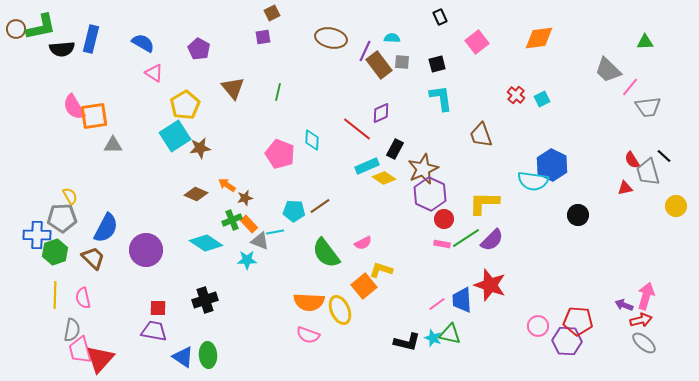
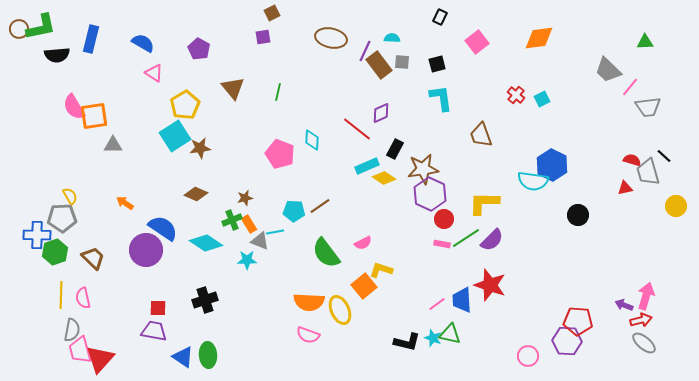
black rectangle at (440, 17): rotated 49 degrees clockwise
brown circle at (16, 29): moved 3 px right
black semicircle at (62, 49): moved 5 px left, 6 px down
red semicircle at (632, 160): rotated 138 degrees clockwise
brown star at (423, 169): rotated 16 degrees clockwise
orange arrow at (227, 185): moved 102 px left, 18 px down
orange rectangle at (249, 224): rotated 12 degrees clockwise
blue semicircle at (106, 228): moved 57 px right; rotated 84 degrees counterclockwise
yellow line at (55, 295): moved 6 px right
pink circle at (538, 326): moved 10 px left, 30 px down
